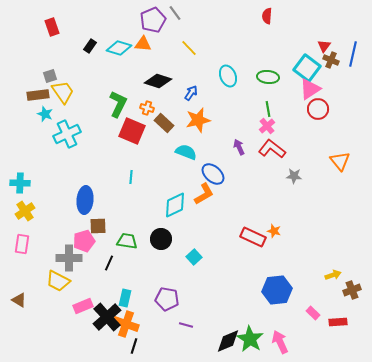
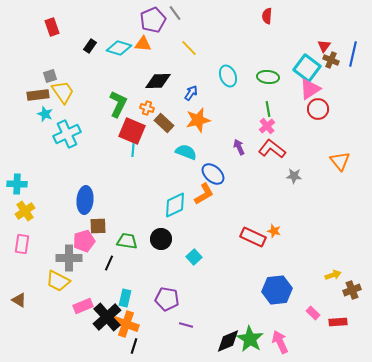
black diamond at (158, 81): rotated 20 degrees counterclockwise
cyan line at (131, 177): moved 2 px right, 27 px up
cyan cross at (20, 183): moved 3 px left, 1 px down
